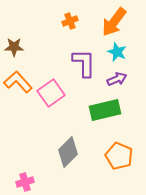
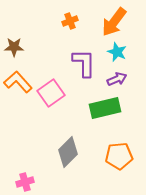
green rectangle: moved 2 px up
orange pentagon: rotated 28 degrees counterclockwise
